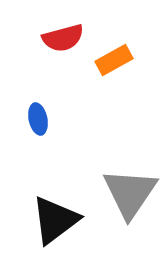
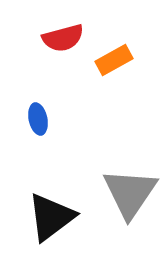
black triangle: moved 4 px left, 3 px up
